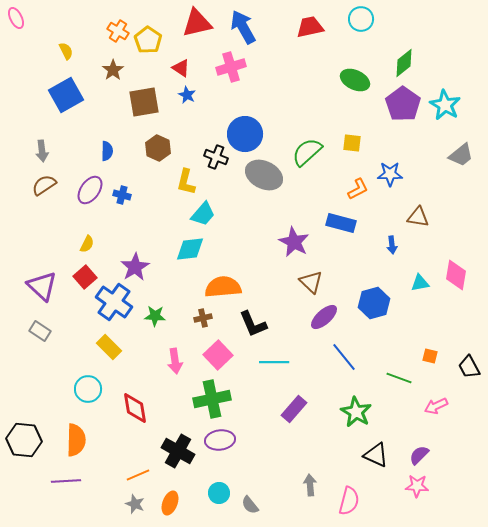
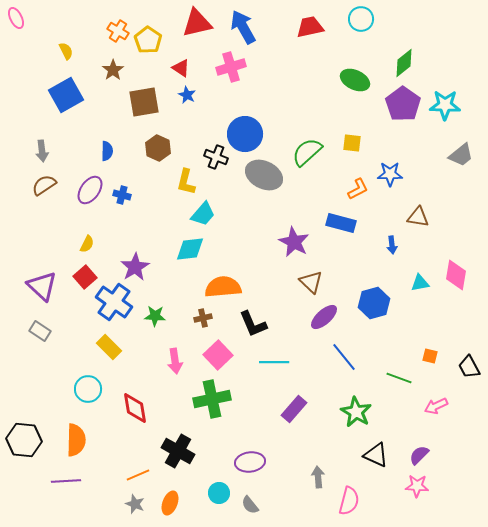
cyan star at (445, 105): rotated 28 degrees counterclockwise
purple ellipse at (220, 440): moved 30 px right, 22 px down
gray arrow at (310, 485): moved 8 px right, 8 px up
